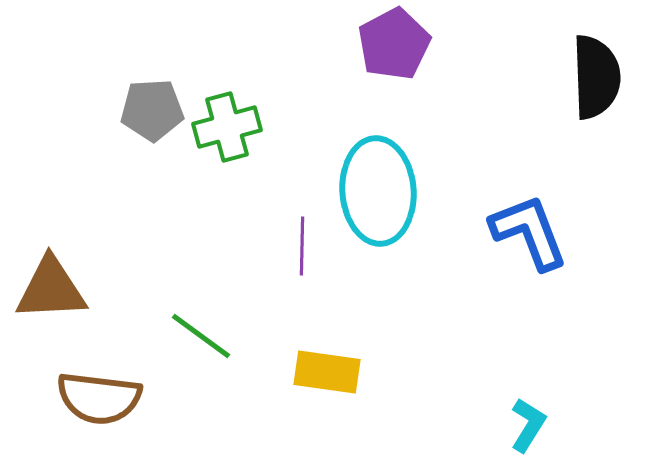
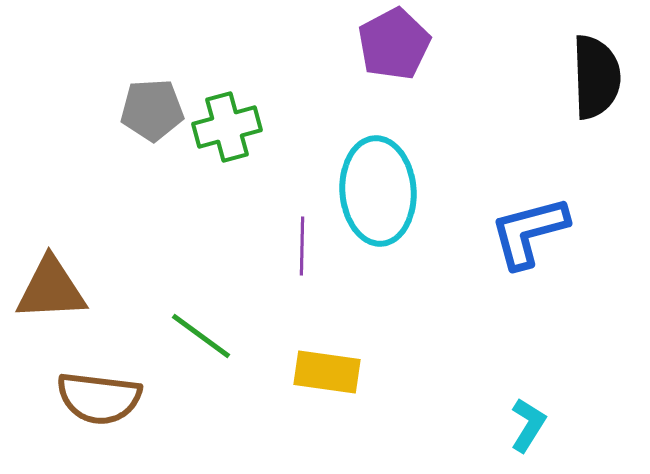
blue L-shape: rotated 84 degrees counterclockwise
